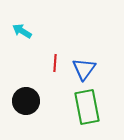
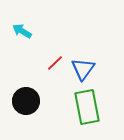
red line: rotated 42 degrees clockwise
blue triangle: moved 1 px left
